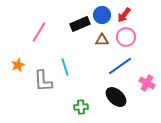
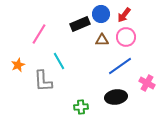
blue circle: moved 1 px left, 1 px up
pink line: moved 2 px down
cyan line: moved 6 px left, 6 px up; rotated 12 degrees counterclockwise
black ellipse: rotated 50 degrees counterclockwise
